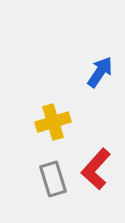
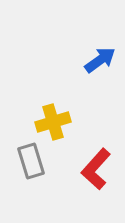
blue arrow: moved 12 px up; rotated 20 degrees clockwise
gray rectangle: moved 22 px left, 18 px up
